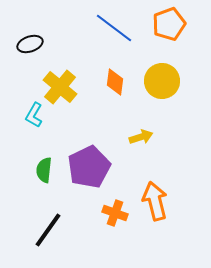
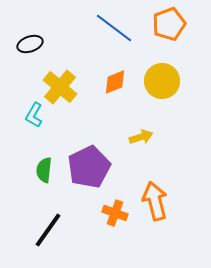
orange diamond: rotated 60 degrees clockwise
